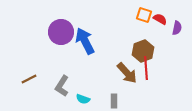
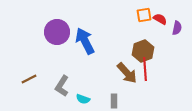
orange square: rotated 28 degrees counterclockwise
purple circle: moved 4 px left
red line: moved 1 px left, 1 px down
